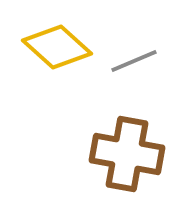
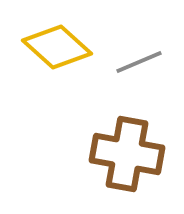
gray line: moved 5 px right, 1 px down
